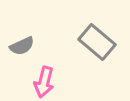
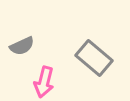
gray rectangle: moved 3 px left, 16 px down
